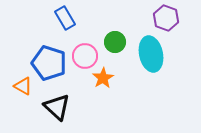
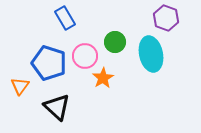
orange triangle: moved 3 px left; rotated 36 degrees clockwise
